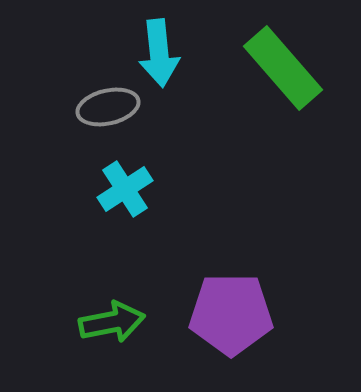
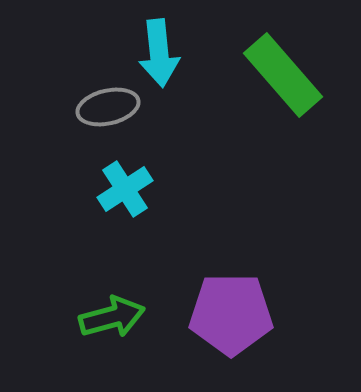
green rectangle: moved 7 px down
green arrow: moved 5 px up; rotated 4 degrees counterclockwise
